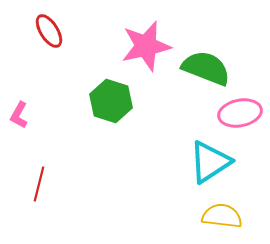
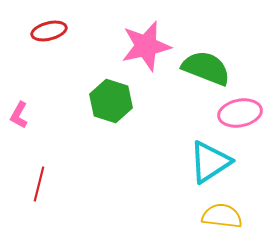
red ellipse: rotated 72 degrees counterclockwise
